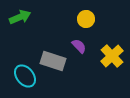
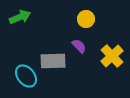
gray rectangle: rotated 20 degrees counterclockwise
cyan ellipse: moved 1 px right
